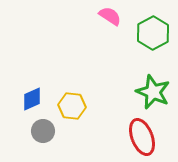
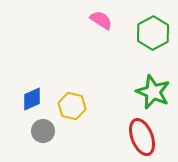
pink semicircle: moved 9 px left, 4 px down
yellow hexagon: rotated 8 degrees clockwise
